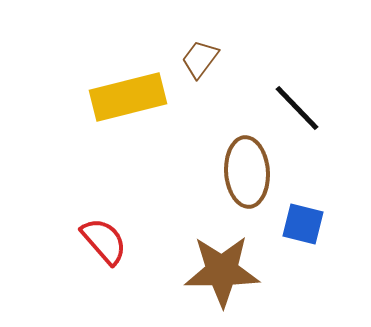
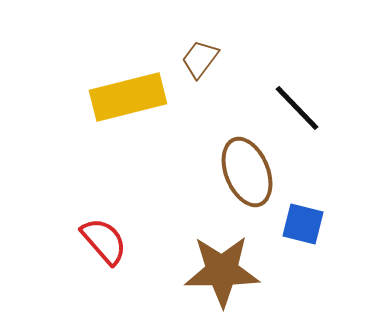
brown ellipse: rotated 18 degrees counterclockwise
